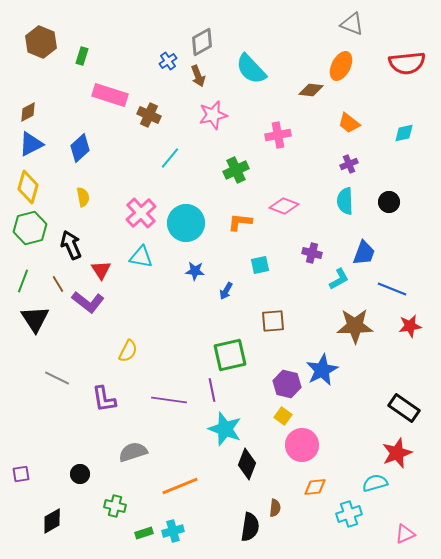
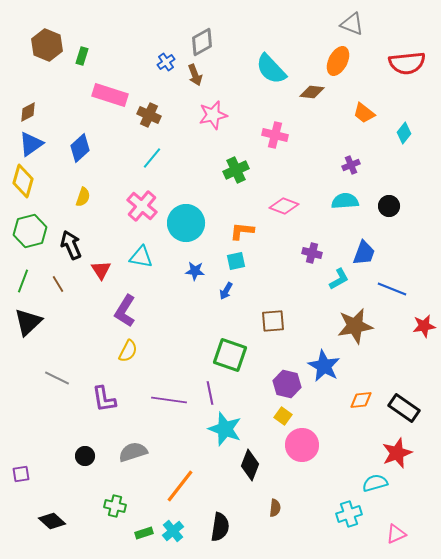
brown hexagon at (41, 42): moved 6 px right, 3 px down
blue cross at (168, 61): moved 2 px left, 1 px down
orange ellipse at (341, 66): moved 3 px left, 5 px up
cyan semicircle at (251, 69): moved 20 px right
brown arrow at (198, 76): moved 3 px left, 1 px up
brown diamond at (311, 90): moved 1 px right, 2 px down
orange trapezoid at (349, 123): moved 15 px right, 10 px up
cyan diamond at (404, 133): rotated 40 degrees counterclockwise
pink cross at (278, 135): moved 3 px left; rotated 25 degrees clockwise
blue triangle at (31, 144): rotated 8 degrees counterclockwise
cyan line at (170, 158): moved 18 px left
purple cross at (349, 164): moved 2 px right, 1 px down
yellow diamond at (28, 187): moved 5 px left, 6 px up
yellow semicircle at (83, 197): rotated 30 degrees clockwise
cyan semicircle at (345, 201): rotated 88 degrees clockwise
black circle at (389, 202): moved 4 px down
pink cross at (141, 213): moved 1 px right, 7 px up; rotated 8 degrees counterclockwise
orange L-shape at (240, 222): moved 2 px right, 9 px down
green hexagon at (30, 228): moved 3 px down
cyan square at (260, 265): moved 24 px left, 4 px up
purple L-shape at (88, 302): moved 37 px right, 9 px down; rotated 84 degrees clockwise
black triangle at (35, 319): moved 7 px left, 3 px down; rotated 20 degrees clockwise
brown star at (355, 326): rotated 9 degrees counterclockwise
red star at (410, 326): moved 14 px right
green square at (230, 355): rotated 32 degrees clockwise
blue star at (322, 370): moved 2 px right, 4 px up; rotated 16 degrees counterclockwise
purple line at (212, 390): moved 2 px left, 3 px down
black diamond at (247, 464): moved 3 px right, 1 px down
black circle at (80, 474): moved 5 px right, 18 px up
orange line at (180, 486): rotated 30 degrees counterclockwise
orange diamond at (315, 487): moved 46 px right, 87 px up
black diamond at (52, 521): rotated 72 degrees clockwise
black semicircle at (250, 527): moved 30 px left
cyan cross at (173, 531): rotated 25 degrees counterclockwise
pink triangle at (405, 534): moved 9 px left
